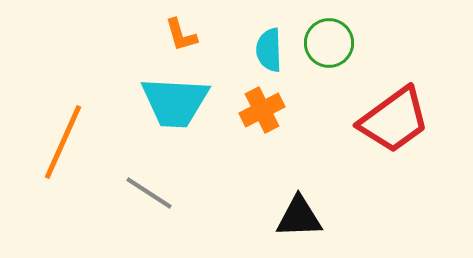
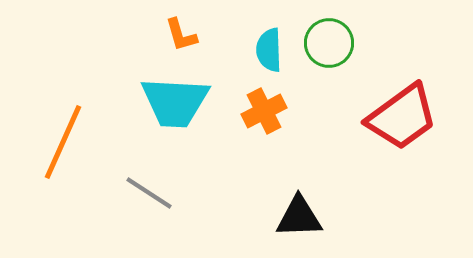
orange cross: moved 2 px right, 1 px down
red trapezoid: moved 8 px right, 3 px up
